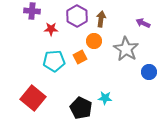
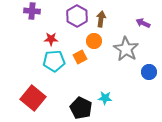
red star: moved 10 px down
